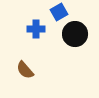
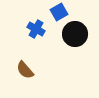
blue cross: rotated 30 degrees clockwise
